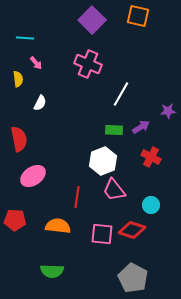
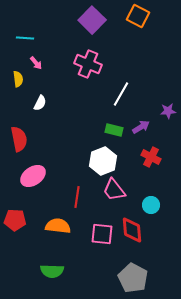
orange square: rotated 15 degrees clockwise
green rectangle: rotated 12 degrees clockwise
red diamond: rotated 68 degrees clockwise
